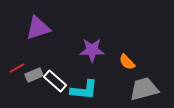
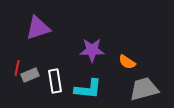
orange semicircle: rotated 12 degrees counterclockwise
red line: rotated 49 degrees counterclockwise
gray rectangle: moved 4 px left
white rectangle: rotated 40 degrees clockwise
cyan L-shape: moved 4 px right, 1 px up
